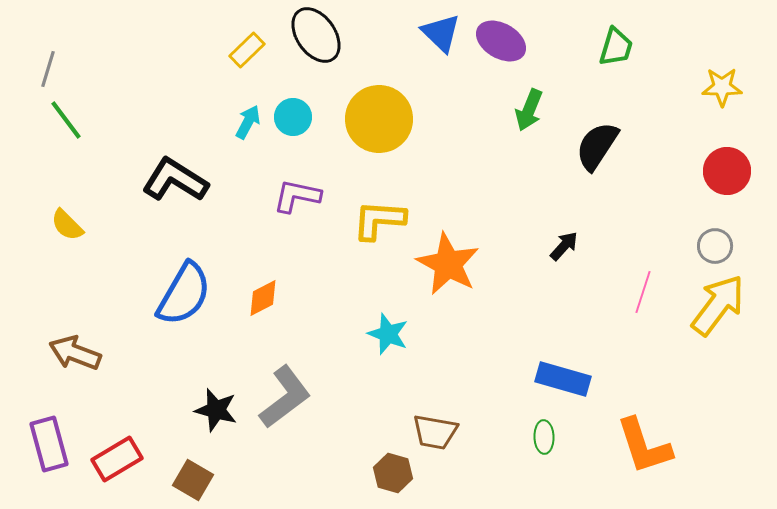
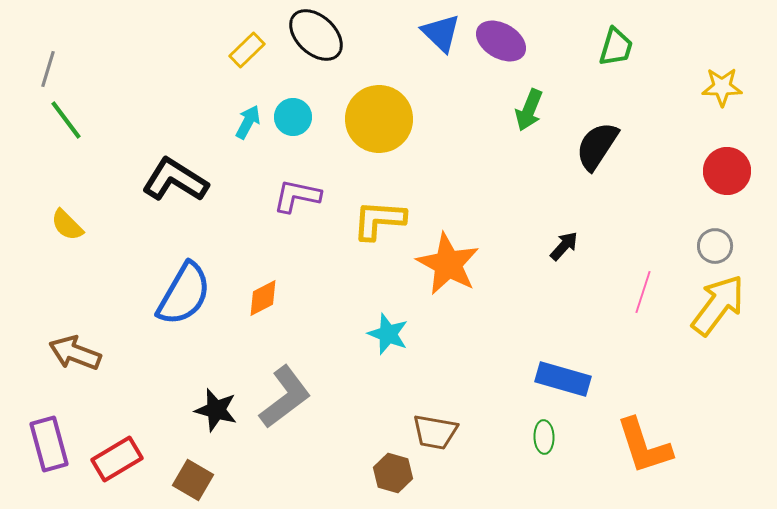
black ellipse: rotated 12 degrees counterclockwise
